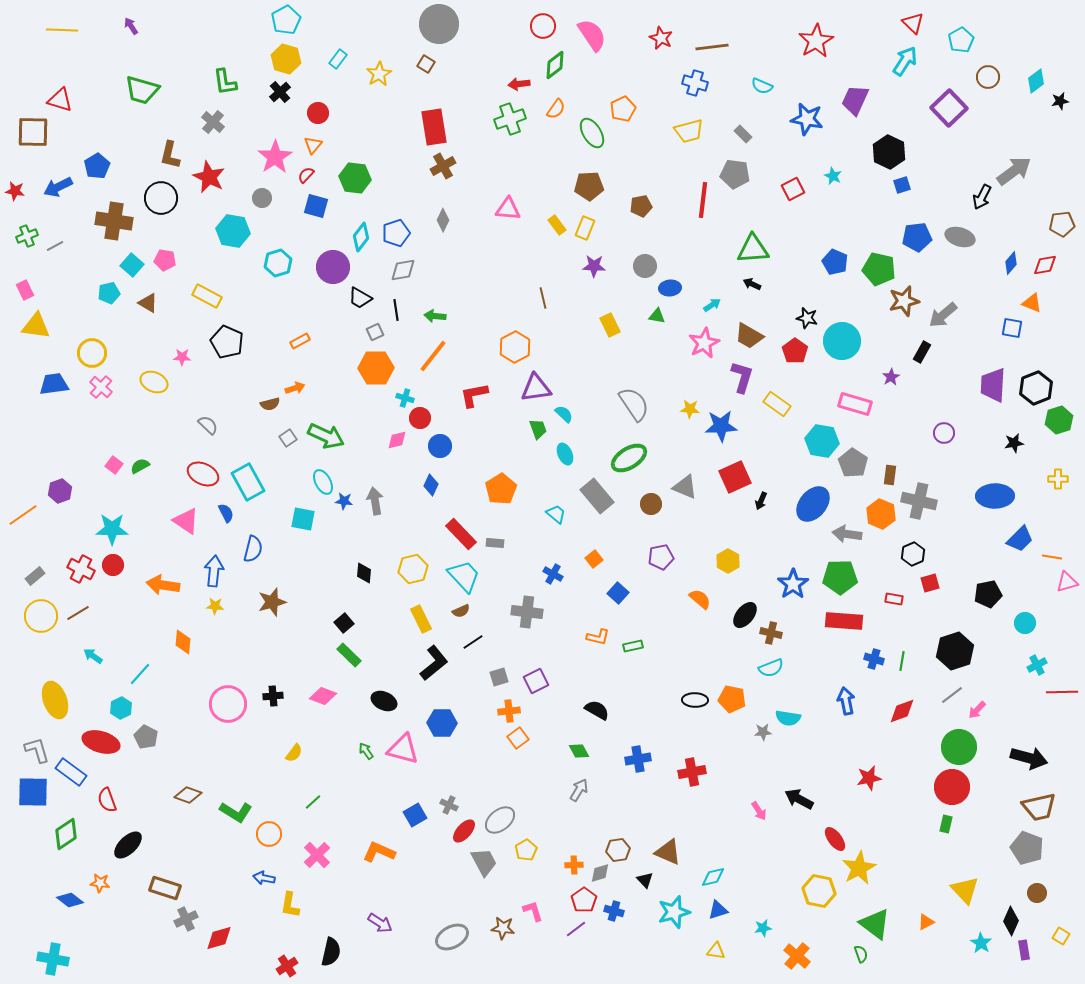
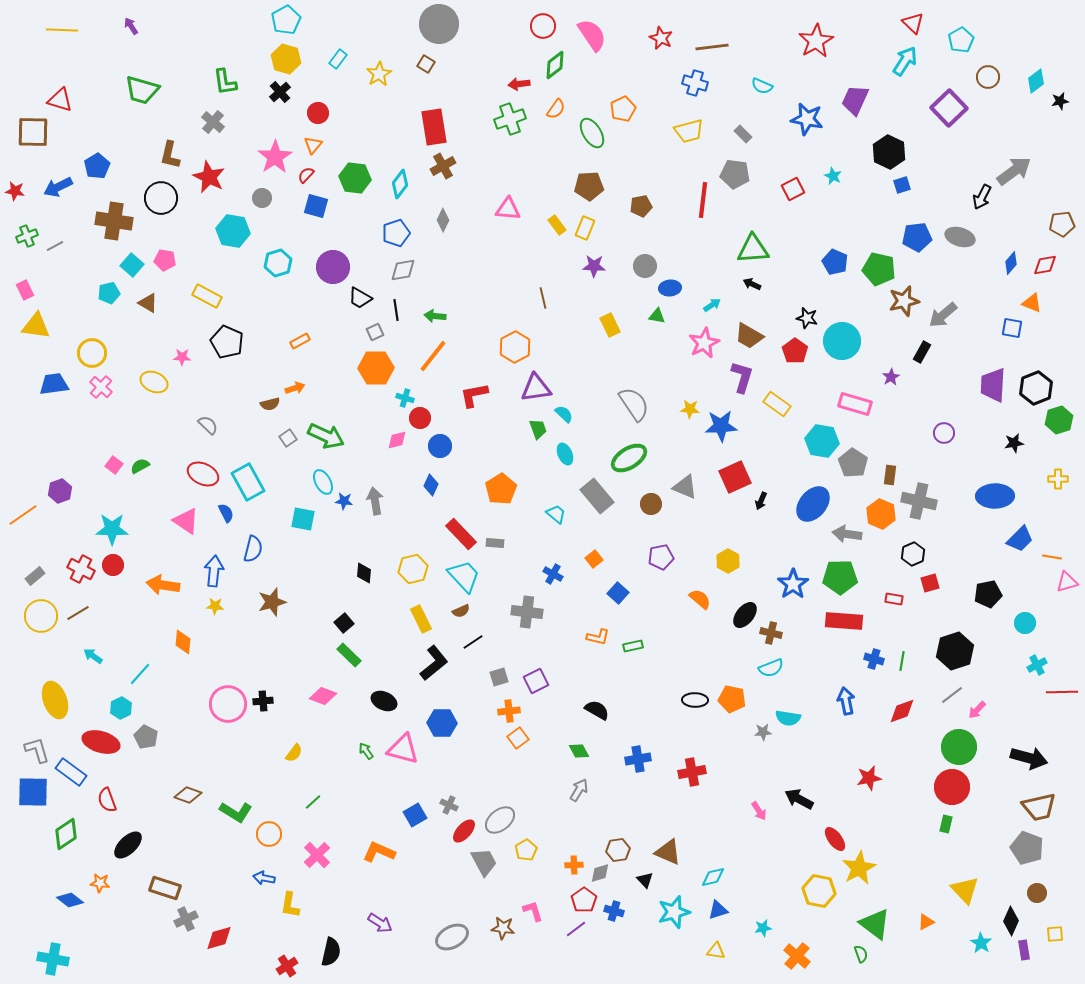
cyan diamond at (361, 237): moved 39 px right, 53 px up
black cross at (273, 696): moved 10 px left, 5 px down
yellow square at (1061, 936): moved 6 px left, 2 px up; rotated 36 degrees counterclockwise
